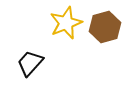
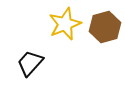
yellow star: moved 1 px left, 1 px down
